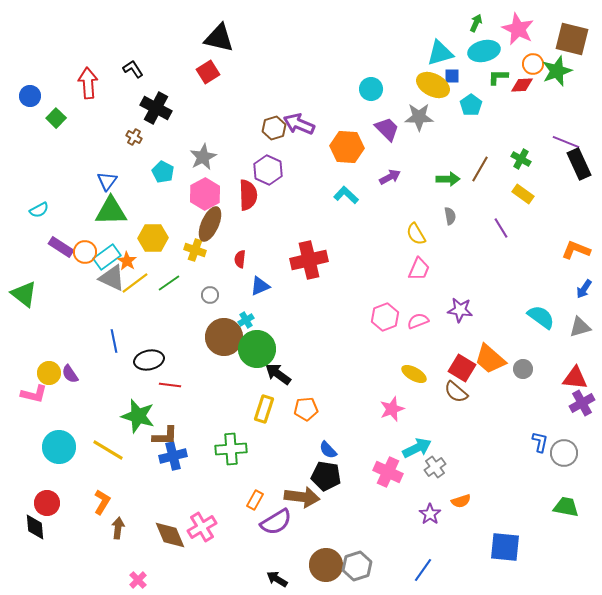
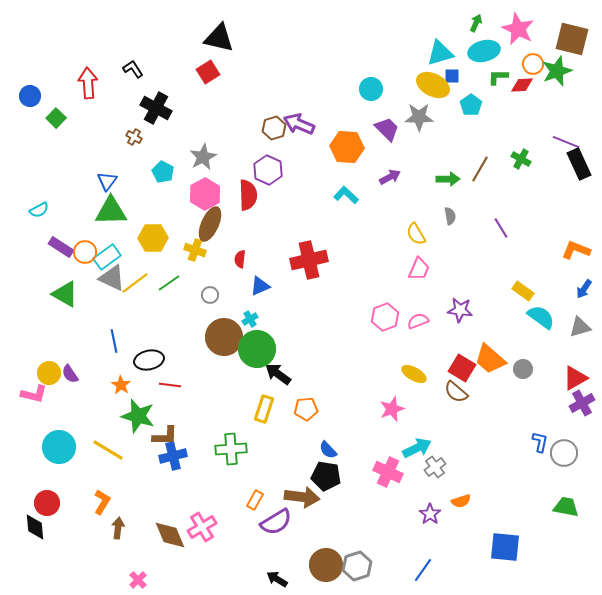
yellow rectangle at (523, 194): moved 97 px down
orange star at (127, 261): moved 6 px left, 124 px down
green triangle at (24, 294): moved 41 px right; rotated 8 degrees counterclockwise
cyan cross at (246, 320): moved 4 px right, 1 px up
red triangle at (575, 378): rotated 36 degrees counterclockwise
